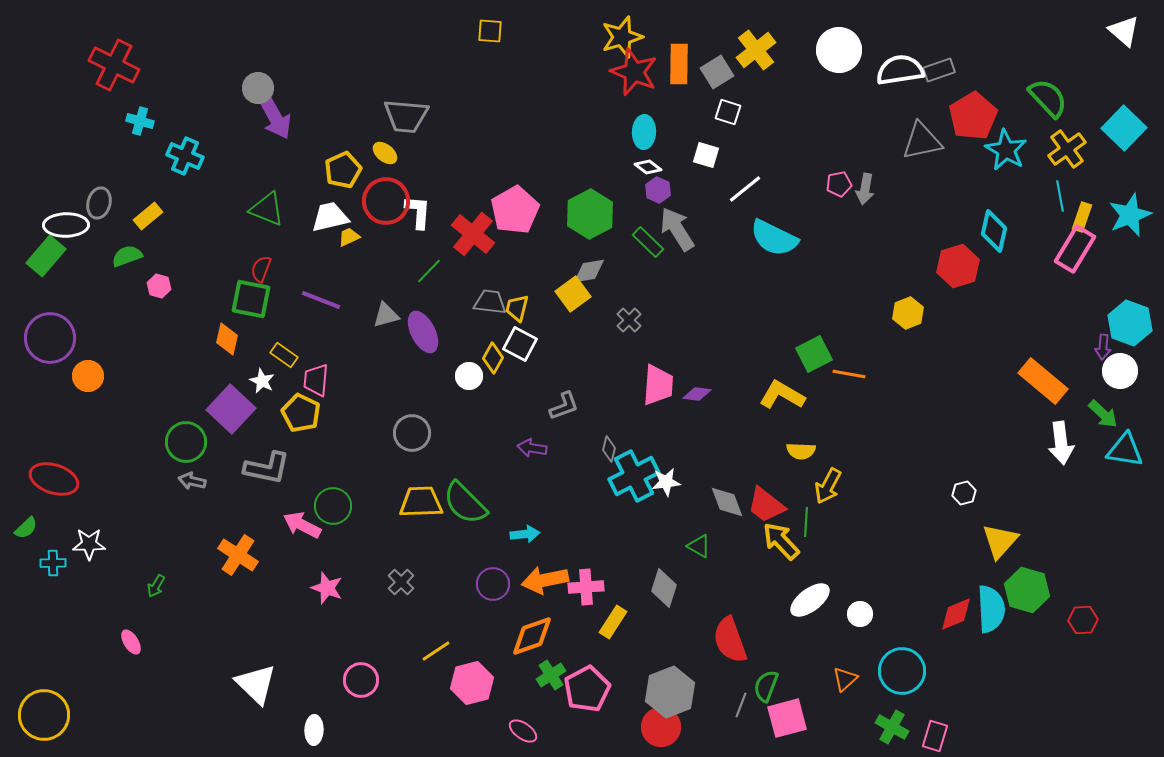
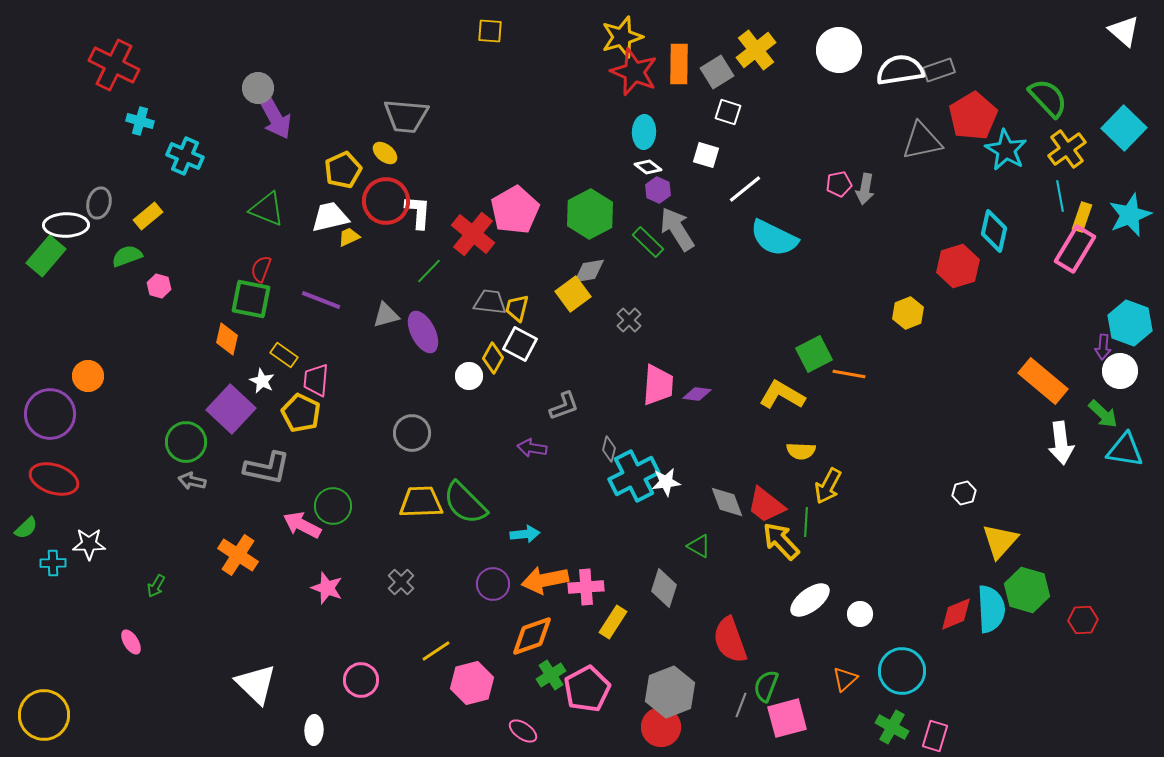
purple circle at (50, 338): moved 76 px down
